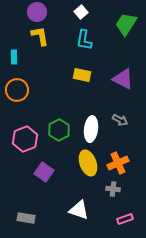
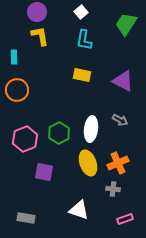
purple triangle: moved 2 px down
green hexagon: moved 3 px down
purple square: rotated 24 degrees counterclockwise
